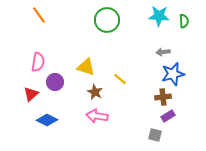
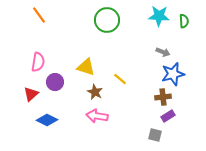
gray arrow: rotated 152 degrees counterclockwise
